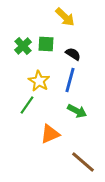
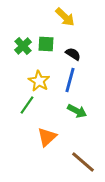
orange triangle: moved 3 px left, 3 px down; rotated 20 degrees counterclockwise
